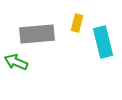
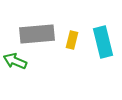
yellow rectangle: moved 5 px left, 17 px down
green arrow: moved 1 px left, 1 px up
